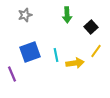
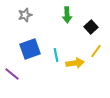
blue square: moved 3 px up
purple line: rotated 28 degrees counterclockwise
